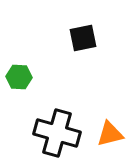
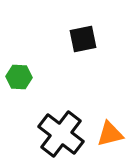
black square: moved 1 px down
black cross: moved 4 px right, 1 px down; rotated 21 degrees clockwise
